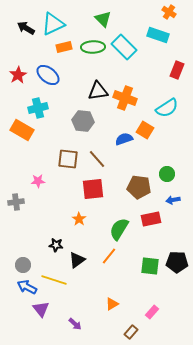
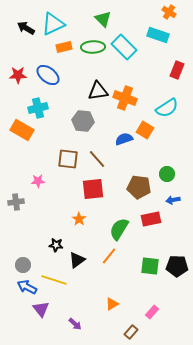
red star at (18, 75): rotated 30 degrees clockwise
black pentagon at (177, 262): moved 4 px down
